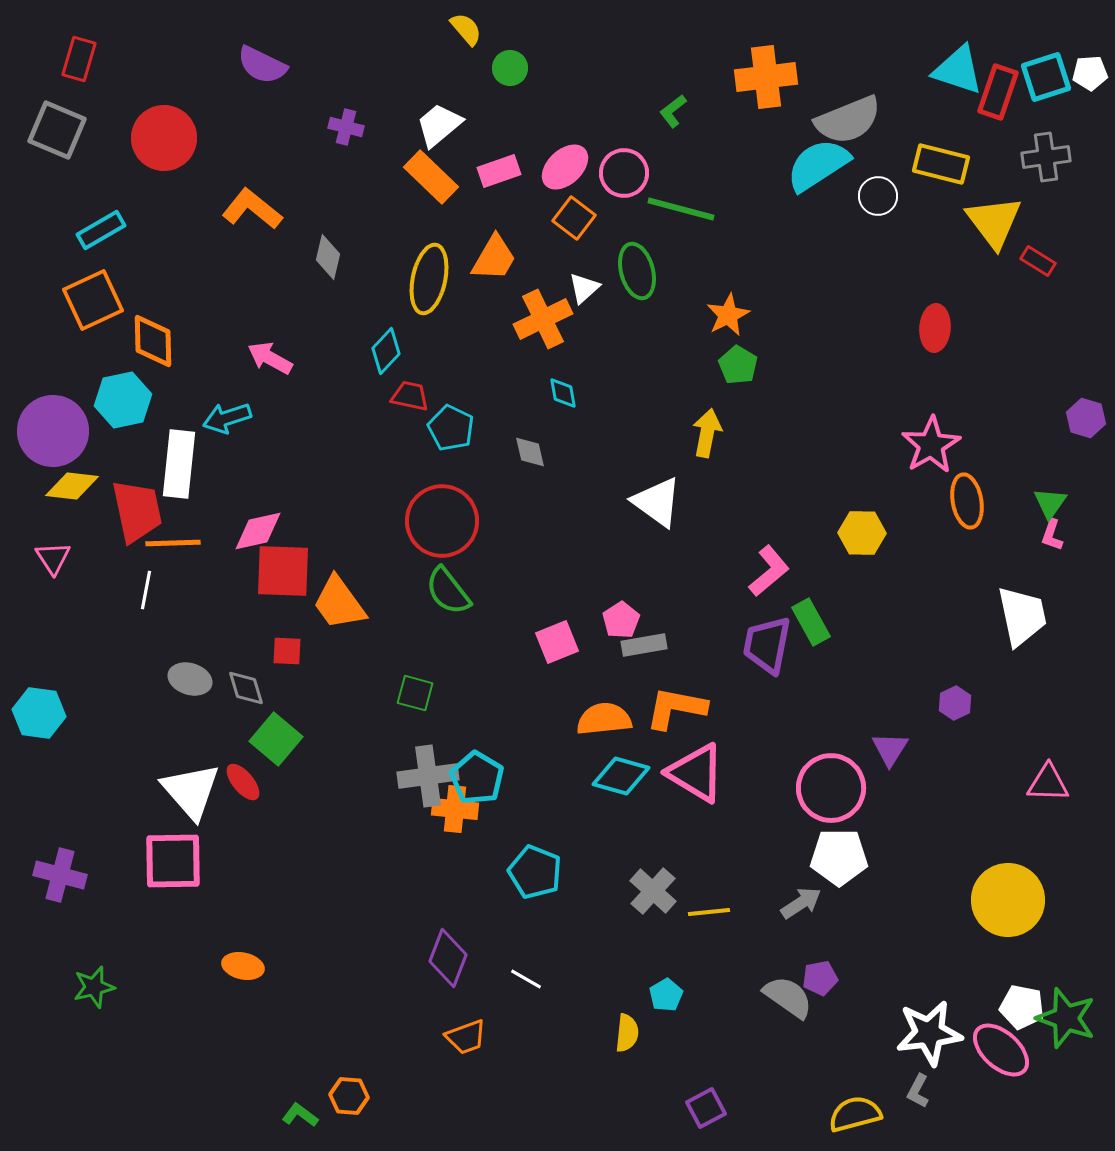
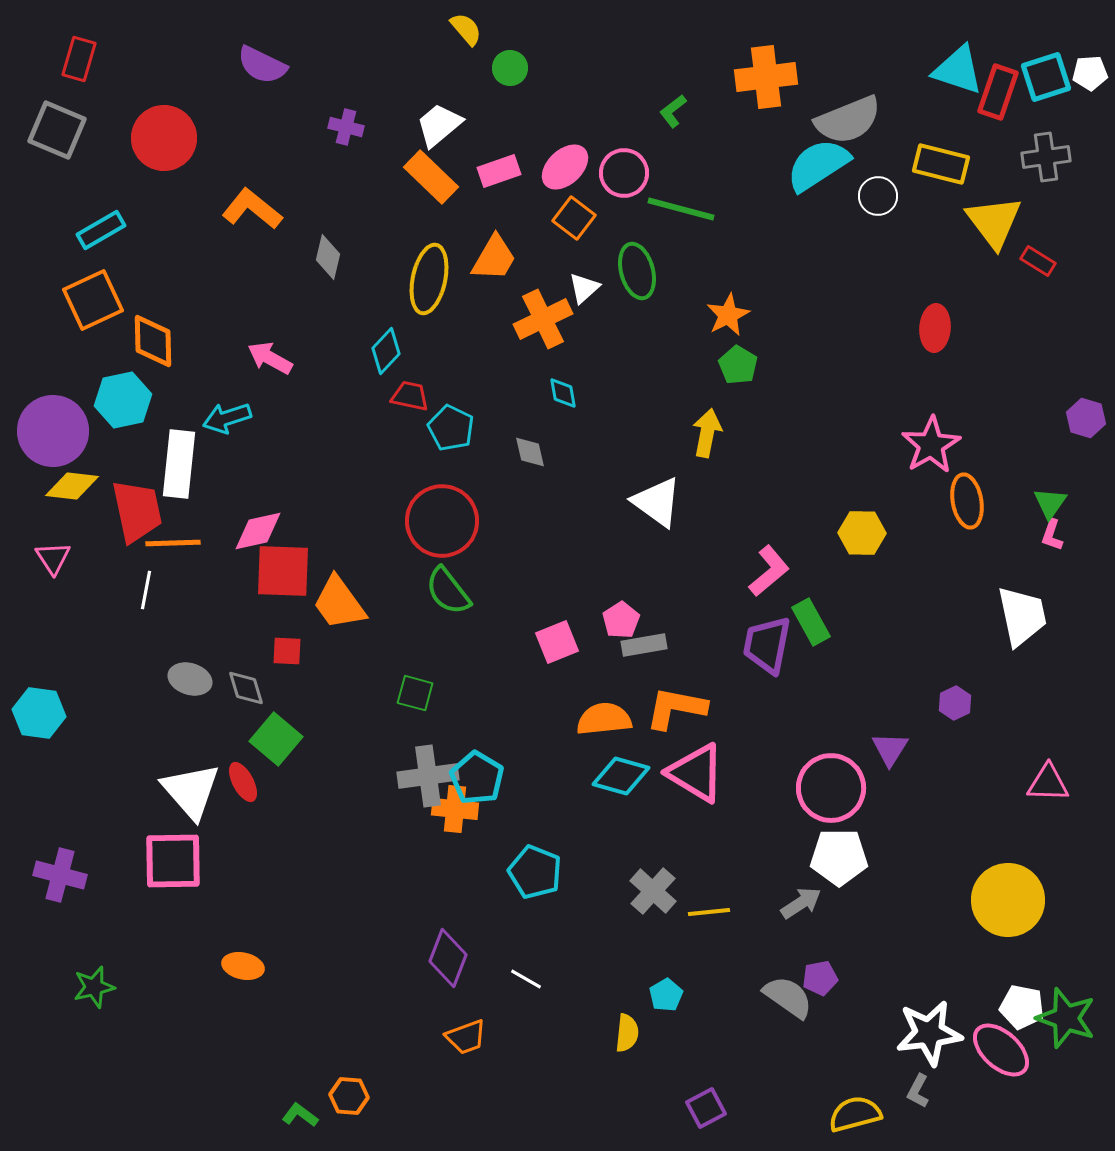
red ellipse at (243, 782): rotated 12 degrees clockwise
